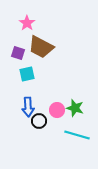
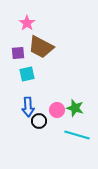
purple square: rotated 24 degrees counterclockwise
